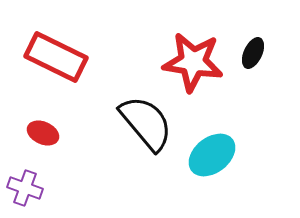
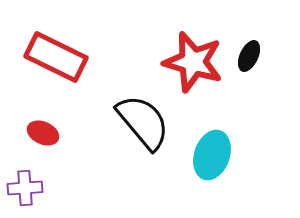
black ellipse: moved 4 px left, 3 px down
red star: rotated 8 degrees clockwise
black semicircle: moved 3 px left, 1 px up
cyan ellipse: rotated 33 degrees counterclockwise
purple cross: rotated 24 degrees counterclockwise
